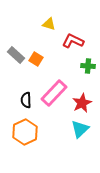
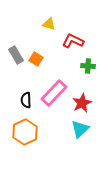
gray rectangle: rotated 18 degrees clockwise
